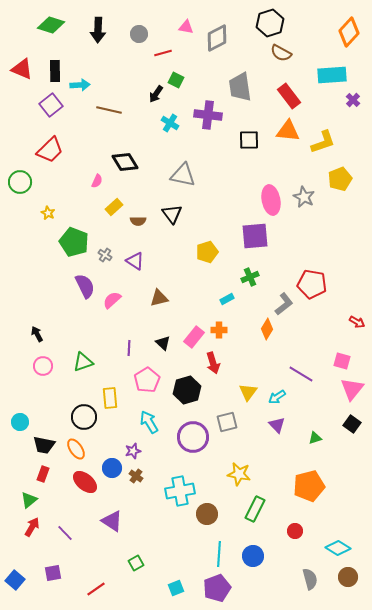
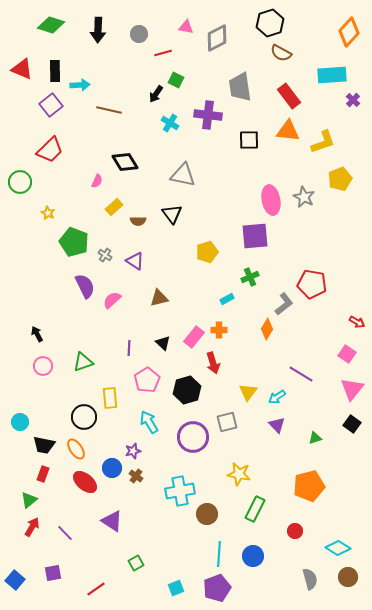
pink square at (342, 361): moved 5 px right, 7 px up; rotated 18 degrees clockwise
